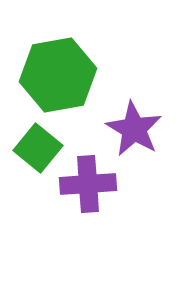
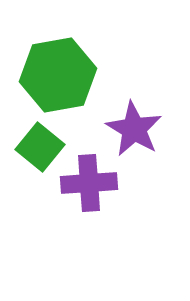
green square: moved 2 px right, 1 px up
purple cross: moved 1 px right, 1 px up
